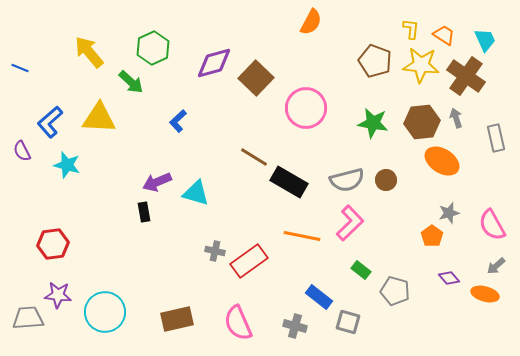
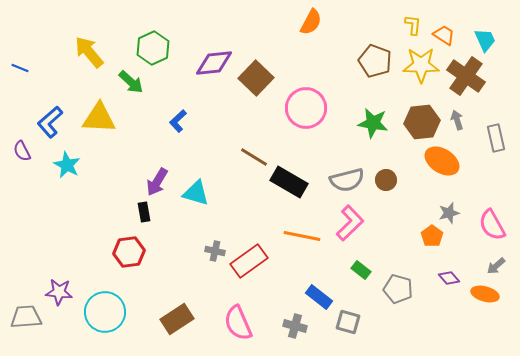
yellow L-shape at (411, 29): moved 2 px right, 4 px up
purple diamond at (214, 63): rotated 9 degrees clockwise
yellow star at (421, 65): rotated 6 degrees counterclockwise
gray arrow at (456, 118): moved 1 px right, 2 px down
cyan star at (67, 165): rotated 12 degrees clockwise
purple arrow at (157, 182): rotated 36 degrees counterclockwise
red hexagon at (53, 244): moved 76 px right, 8 px down
gray pentagon at (395, 291): moved 3 px right, 2 px up
purple star at (58, 295): moved 1 px right, 3 px up
gray trapezoid at (28, 318): moved 2 px left, 1 px up
brown rectangle at (177, 319): rotated 20 degrees counterclockwise
